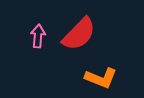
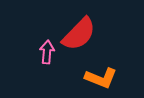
pink arrow: moved 9 px right, 16 px down
